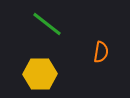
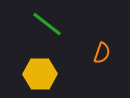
orange semicircle: moved 1 px right, 1 px down; rotated 10 degrees clockwise
